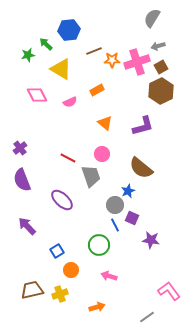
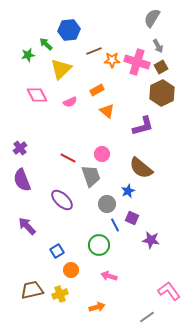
gray arrow: rotated 104 degrees counterclockwise
pink cross: rotated 35 degrees clockwise
yellow triangle: rotated 45 degrees clockwise
brown hexagon: moved 1 px right, 2 px down
orange triangle: moved 2 px right, 12 px up
gray circle: moved 8 px left, 1 px up
